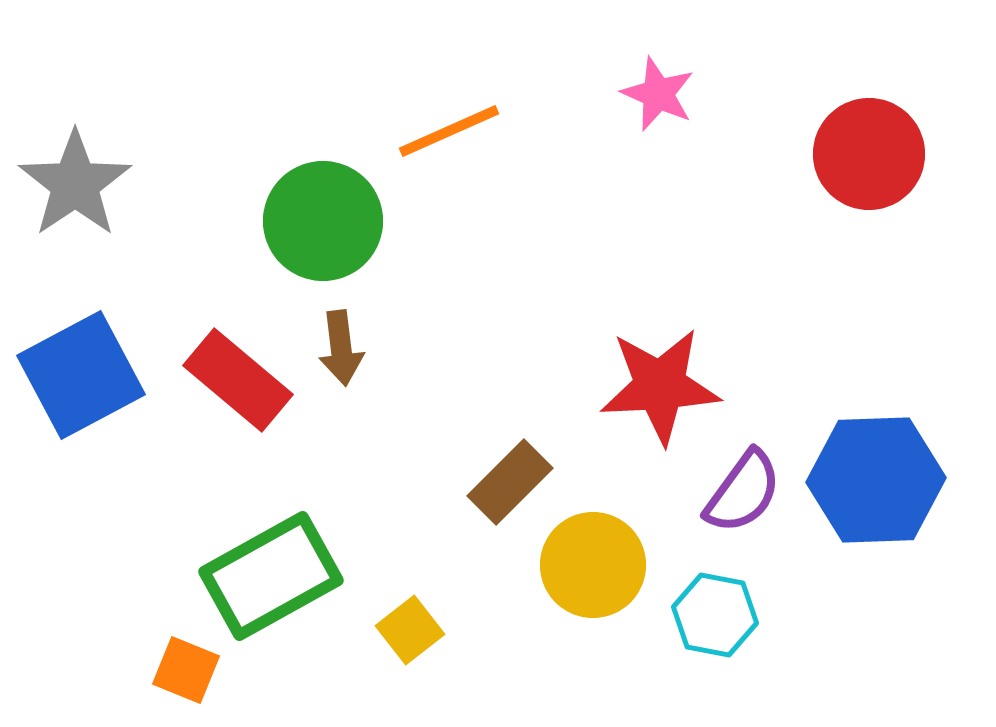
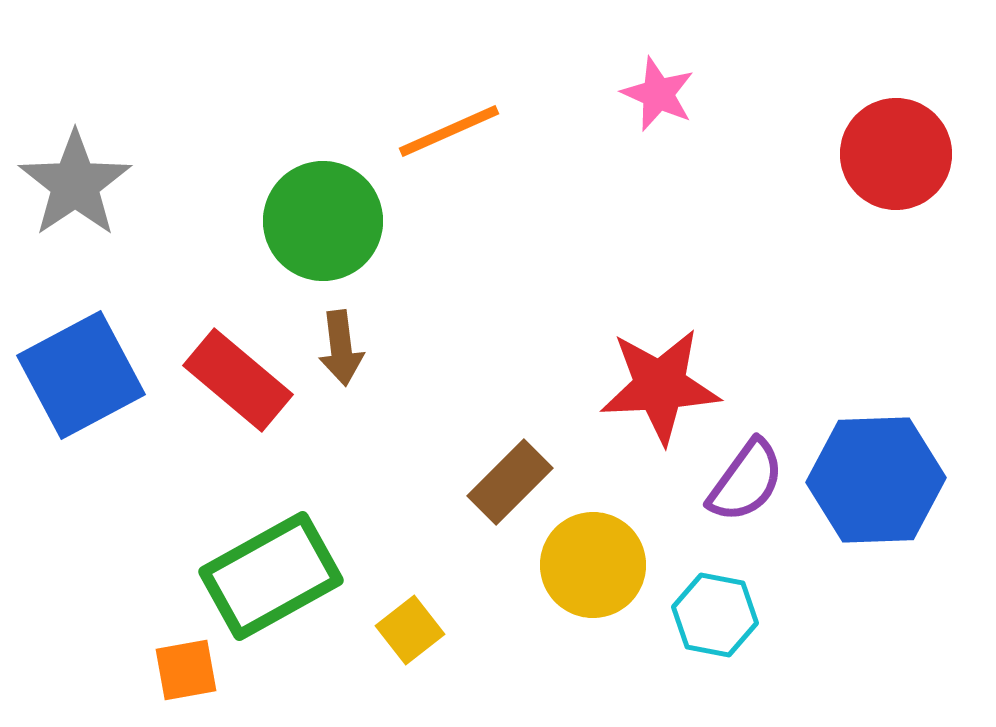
red circle: moved 27 px right
purple semicircle: moved 3 px right, 11 px up
orange square: rotated 32 degrees counterclockwise
